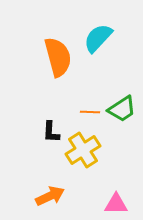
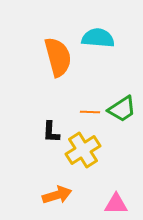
cyan semicircle: rotated 52 degrees clockwise
orange arrow: moved 7 px right, 1 px up; rotated 8 degrees clockwise
